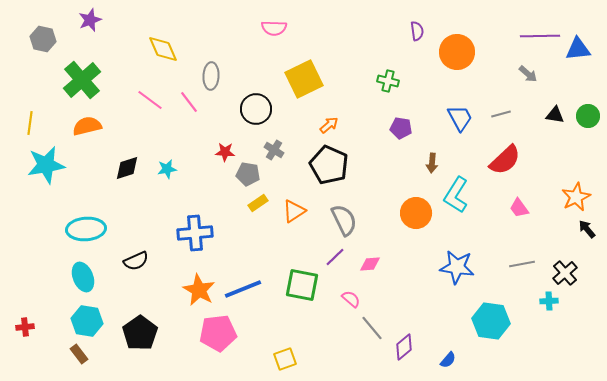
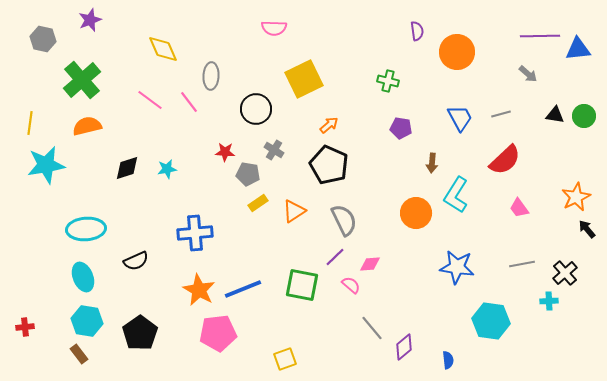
green circle at (588, 116): moved 4 px left
pink semicircle at (351, 299): moved 14 px up
blue semicircle at (448, 360): rotated 48 degrees counterclockwise
